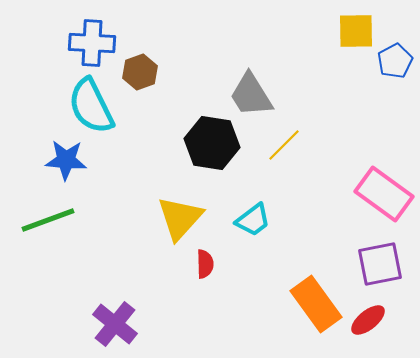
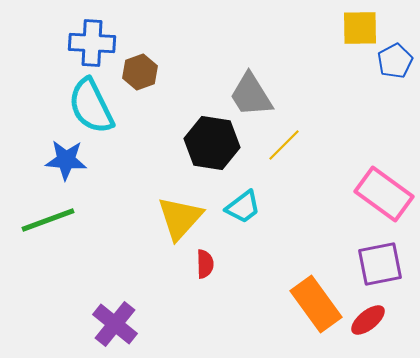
yellow square: moved 4 px right, 3 px up
cyan trapezoid: moved 10 px left, 13 px up
